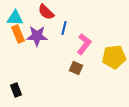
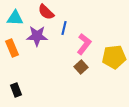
orange rectangle: moved 6 px left, 14 px down
brown square: moved 5 px right, 1 px up; rotated 24 degrees clockwise
